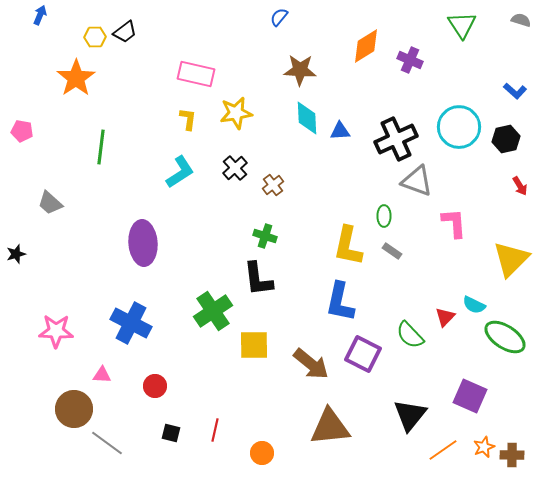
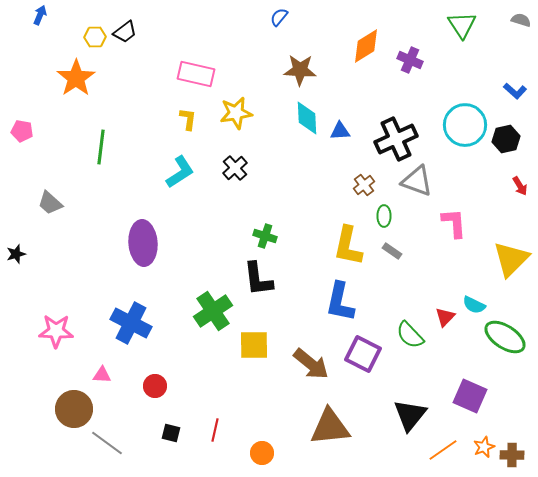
cyan circle at (459, 127): moved 6 px right, 2 px up
brown cross at (273, 185): moved 91 px right
